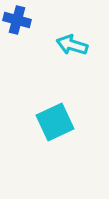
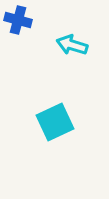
blue cross: moved 1 px right
